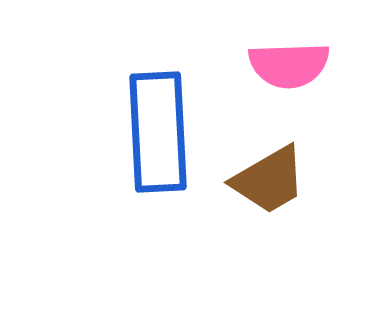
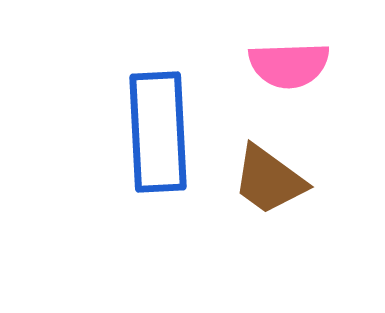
brown trapezoid: rotated 66 degrees clockwise
